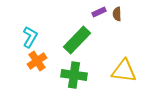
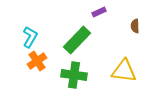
brown semicircle: moved 18 px right, 12 px down
